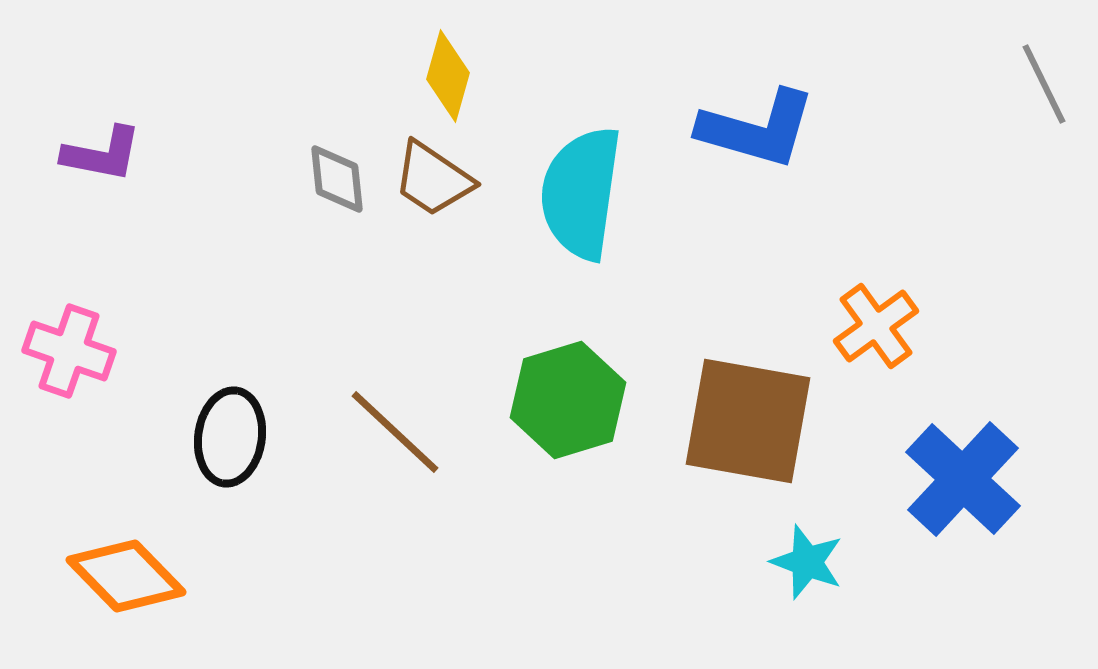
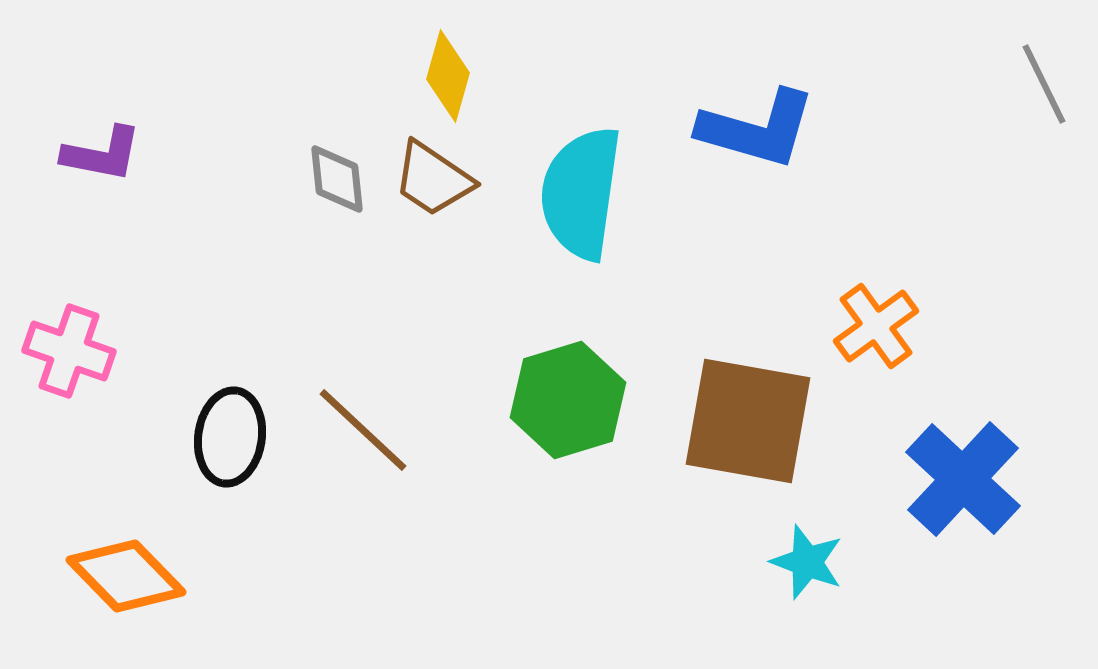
brown line: moved 32 px left, 2 px up
